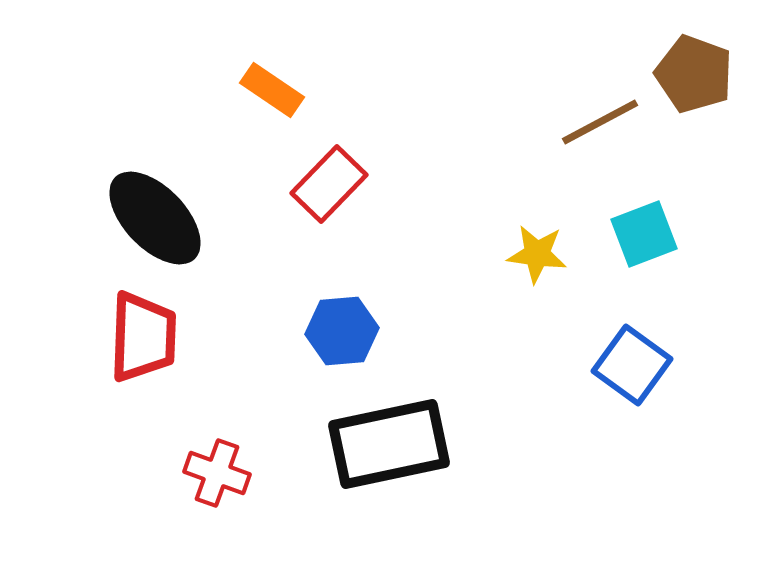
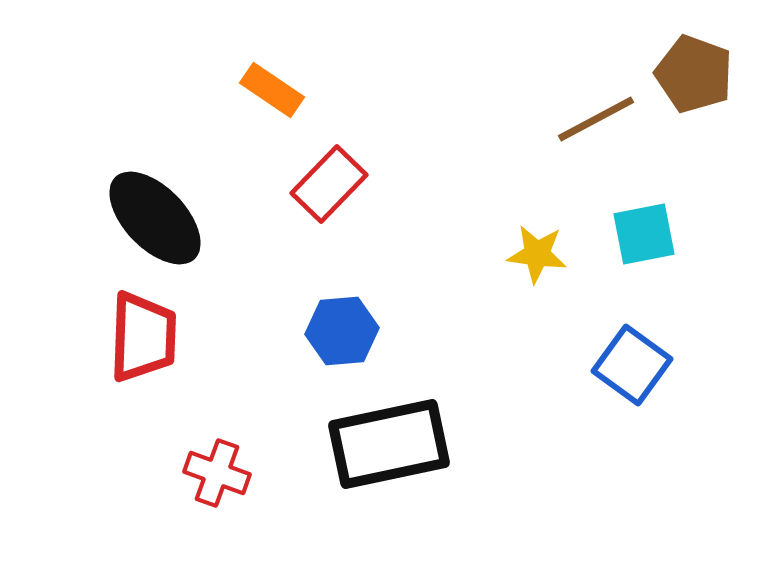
brown line: moved 4 px left, 3 px up
cyan square: rotated 10 degrees clockwise
